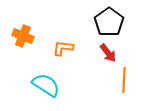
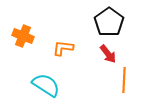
red arrow: moved 1 px down
